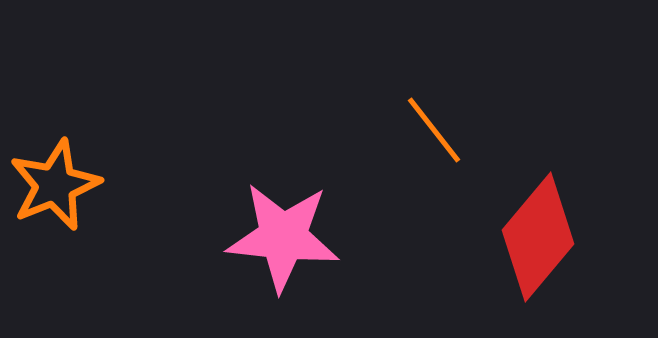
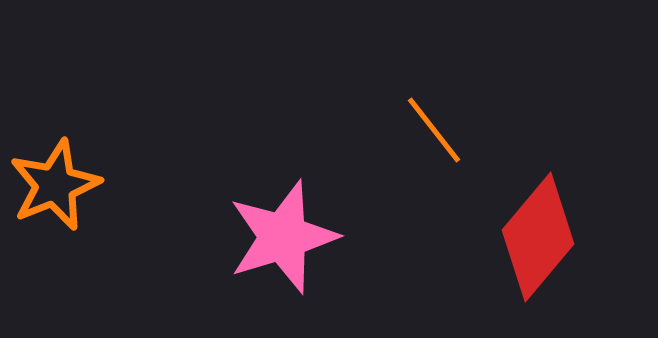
pink star: rotated 23 degrees counterclockwise
